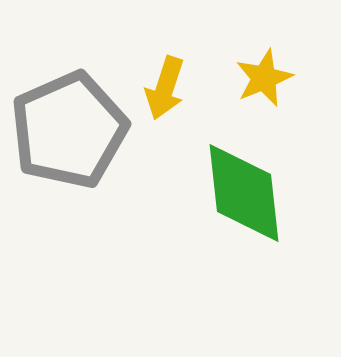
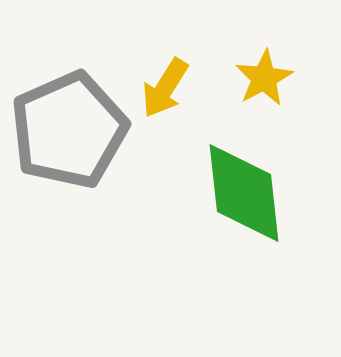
yellow star: rotated 6 degrees counterclockwise
yellow arrow: rotated 14 degrees clockwise
